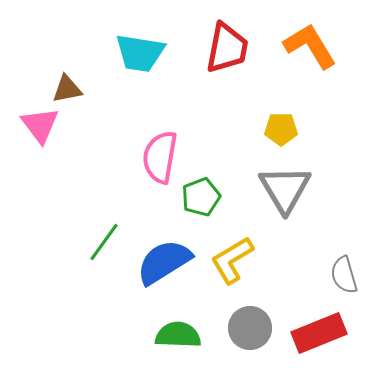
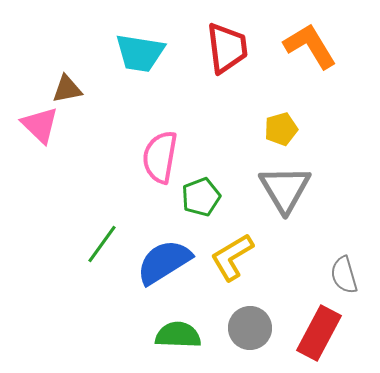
red trapezoid: rotated 18 degrees counterclockwise
pink triangle: rotated 9 degrees counterclockwise
yellow pentagon: rotated 16 degrees counterclockwise
green line: moved 2 px left, 2 px down
yellow L-shape: moved 3 px up
red rectangle: rotated 40 degrees counterclockwise
